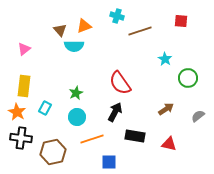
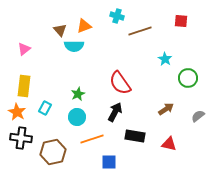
green star: moved 2 px right, 1 px down
